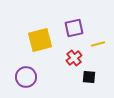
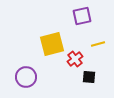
purple square: moved 8 px right, 12 px up
yellow square: moved 12 px right, 4 px down
red cross: moved 1 px right, 1 px down
